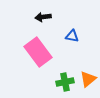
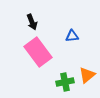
black arrow: moved 11 px left, 5 px down; rotated 105 degrees counterclockwise
blue triangle: rotated 16 degrees counterclockwise
orange triangle: moved 1 px left, 4 px up
